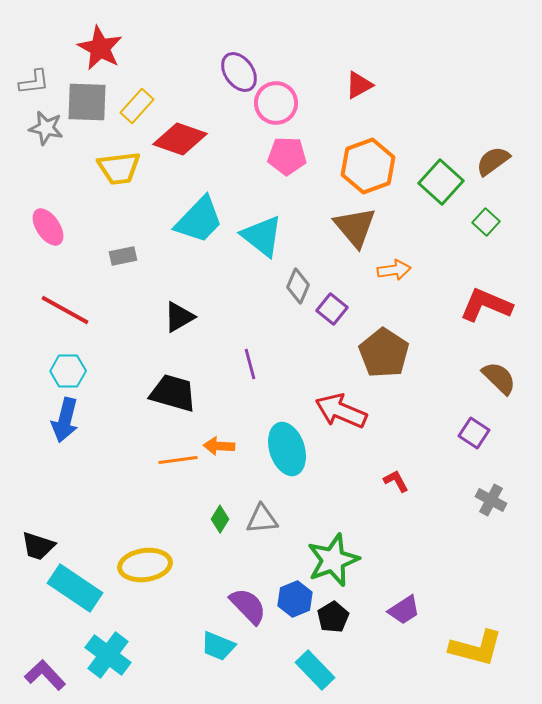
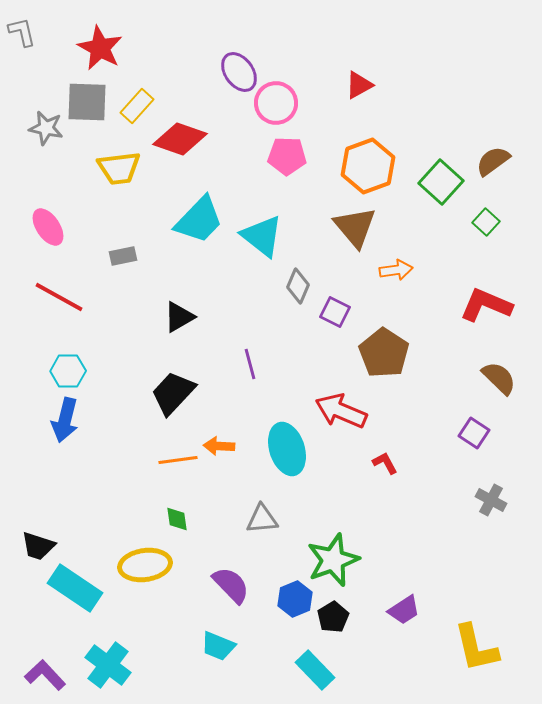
gray L-shape at (34, 82): moved 12 px left, 50 px up; rotated 96 degrees counterclockwise
orange arrow at (394, 270): moved 2 px right
purple square at (332, 309): moved 3 px right, 3 px down; rotated 12 degrees counterclockwise
red line at (65, 310): moved 6 px left, 13 px up
black trapezoid at (173, 393): rotated 63 degrees counterclockwise
red L-shape at (396, 481): moved 11 px left, 18 px up
green diamond at (220, 519): moved 43 px left; rotated 40 degrees counterclockwise
purple semicircle at (248, 606): moved 17 px left, 21 px up
yellow L-shape at (476, 648): rotated 62 degrees clockwise
cyan cross at (108, 655): moved 10 px down
